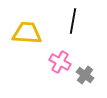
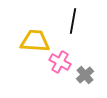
yellow trapezoid: moved 8 px right, 8 px down
gray cross: rotated 12 degrees clockwise
